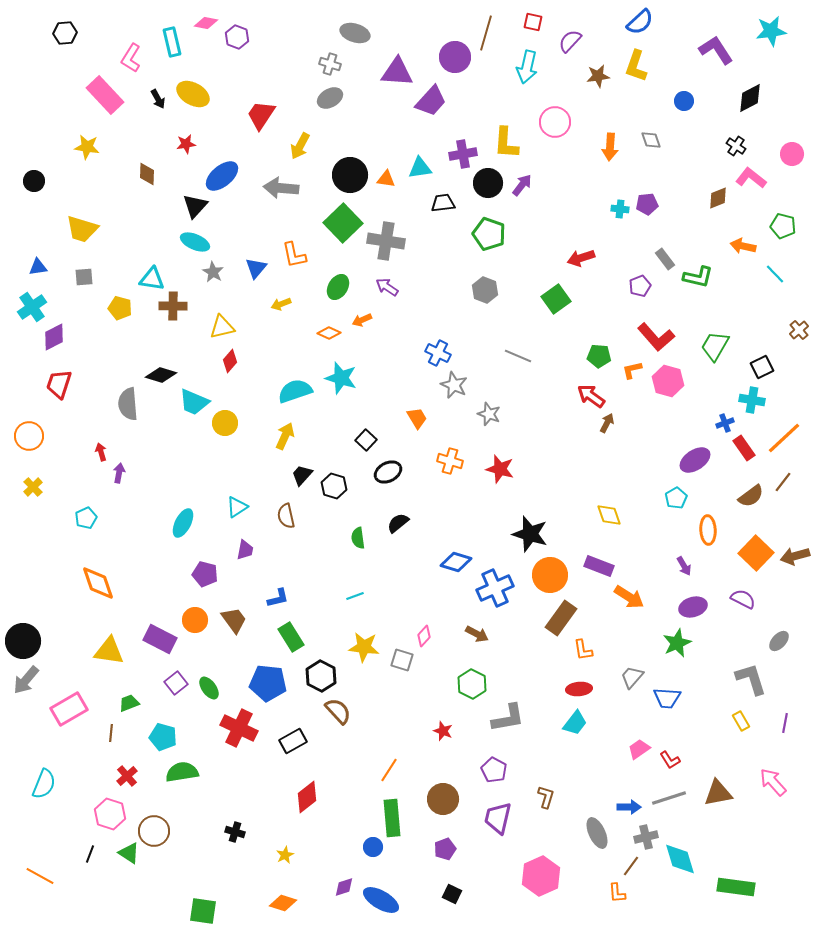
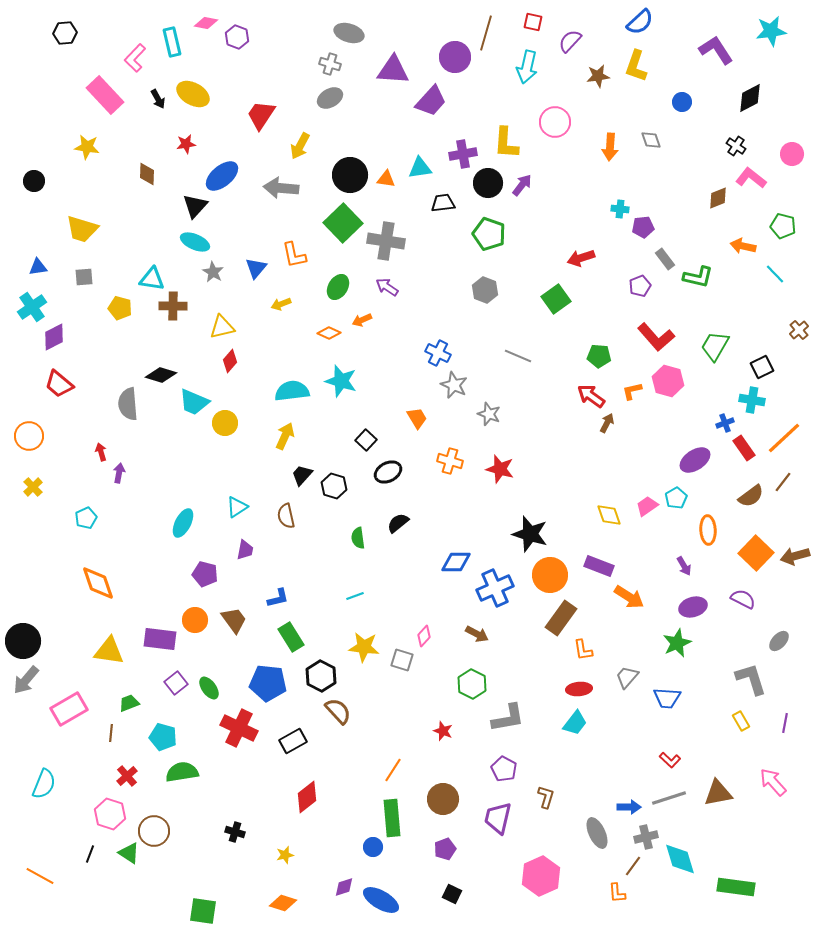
gray ellipse at (355, 33): moved 6 px left
pink L-shape at (131, 58): moved 4 px right; rotated 12 degrees clockwise
purple triangle at (397, 72): moved 4 px left, 2 px up
blue circle at (684, 101): moved 2 px left, 1 px down
purple pentagon at (647, 204): moved 4 px left, 23 px down
orange L-shape at (632, 370): moved 21 px down
cyan star at (341, 378): moved 3 px down
red trapezoid at (59, 384): rotated 68 degrees counterclockwise
cyan semicircle at (295, 391): moved 3 px left; rotated 12 degrees clockwise
blue diamond at (456, 562): rotated 16 degrees counterclockwise
purple rectangle at (160, 639): rotated 20 degrees counterclockwise
gray trapezoid at (632, 677): moved 5 px left
pink trapezoid at (639, 749): moved 8 px right, 243 px up
red L-shape at (670, 760): rotated 15 degrees counterclockwise
orange line at (389, 770): moved 4 px right
purple pentagon at (494, 770): moved 10 px right, 1 px up
yellow star at (285, 855): rotated 12 degrees clockwise
brown line at (631, 866): moved 2 px right
